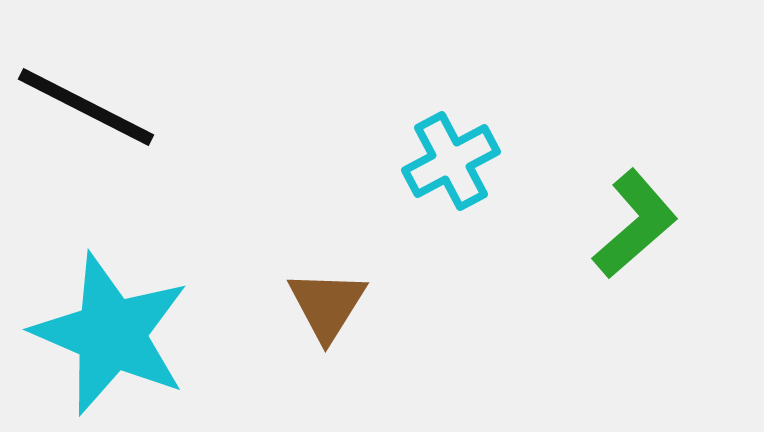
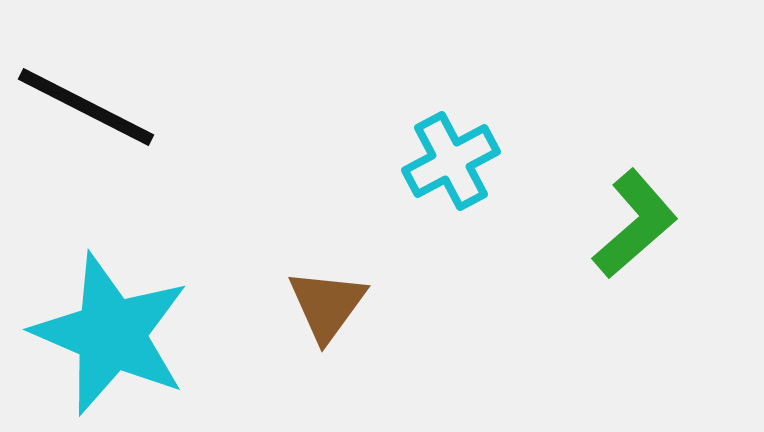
brown triangle: rotated 4 degrees clockwise
